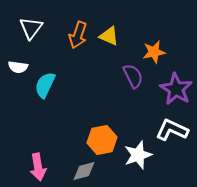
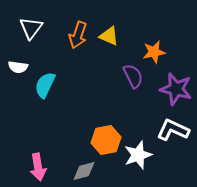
purple star: rotated 16 degrees counterclockwise
white L-shape: moved 1 px right
orange hexagon: moved 4 px right
